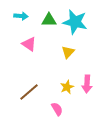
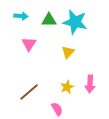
pink triangle: rotated 28 degrees clockwise
pink arrow: moved 3 px right
